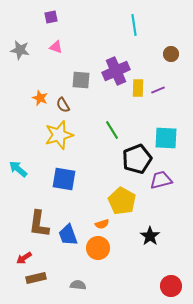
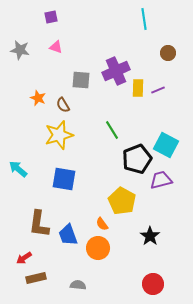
cyan line: moved 10 px right, 6 px up
brown circle: moved 3 px left, 1 px up
orange star: moved 2 px left
cyan square: moved 7 px down; rotated 25 degrees clockwise
orange semicircle: rotated 72 degrees clockwise
red circle: moved 18 px left, 2 px up
